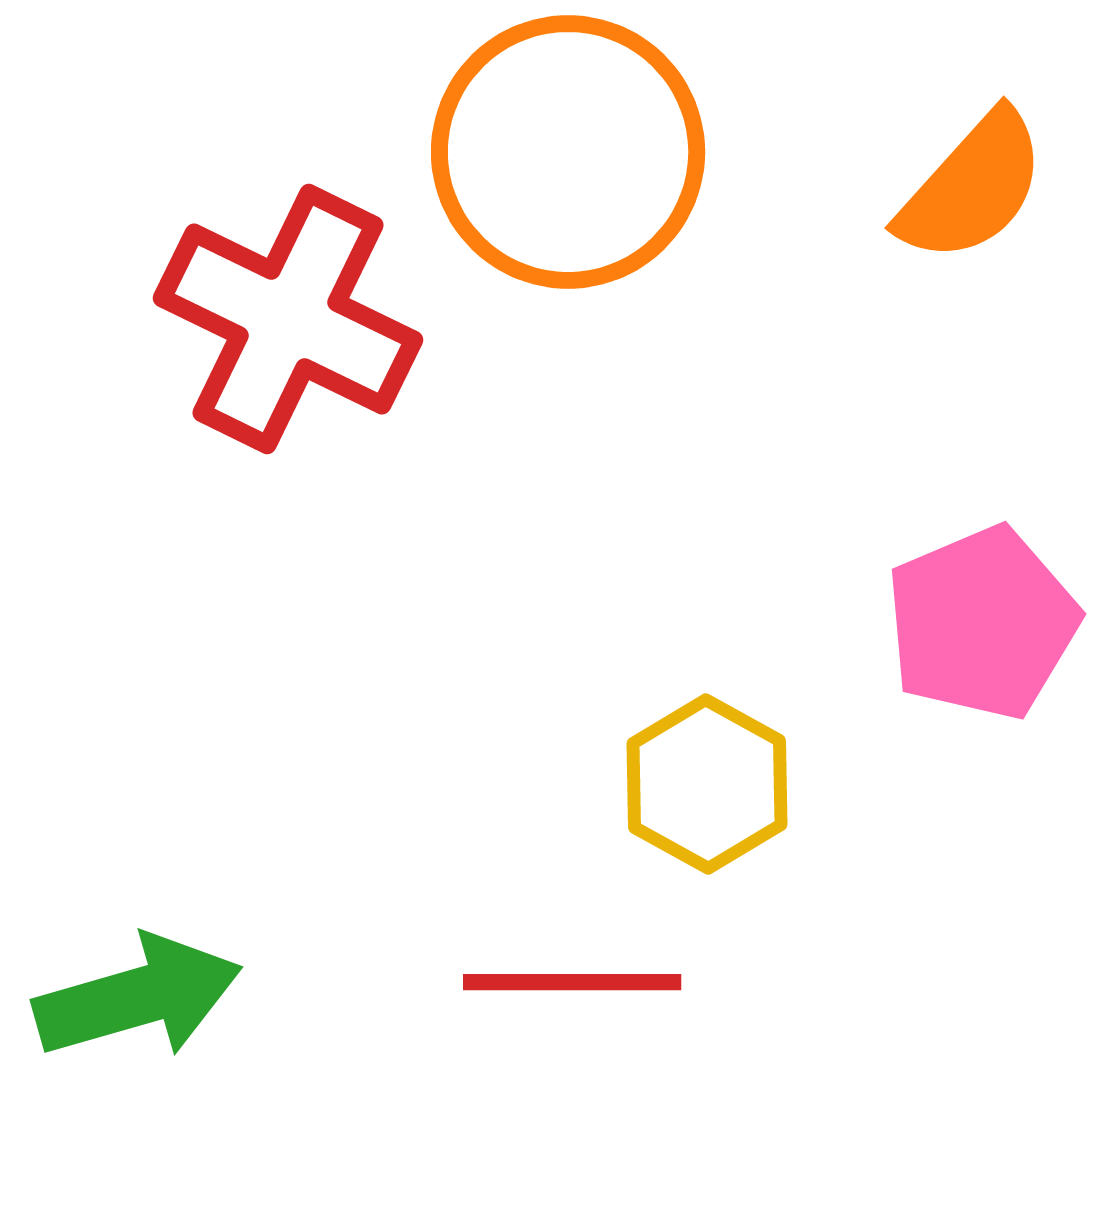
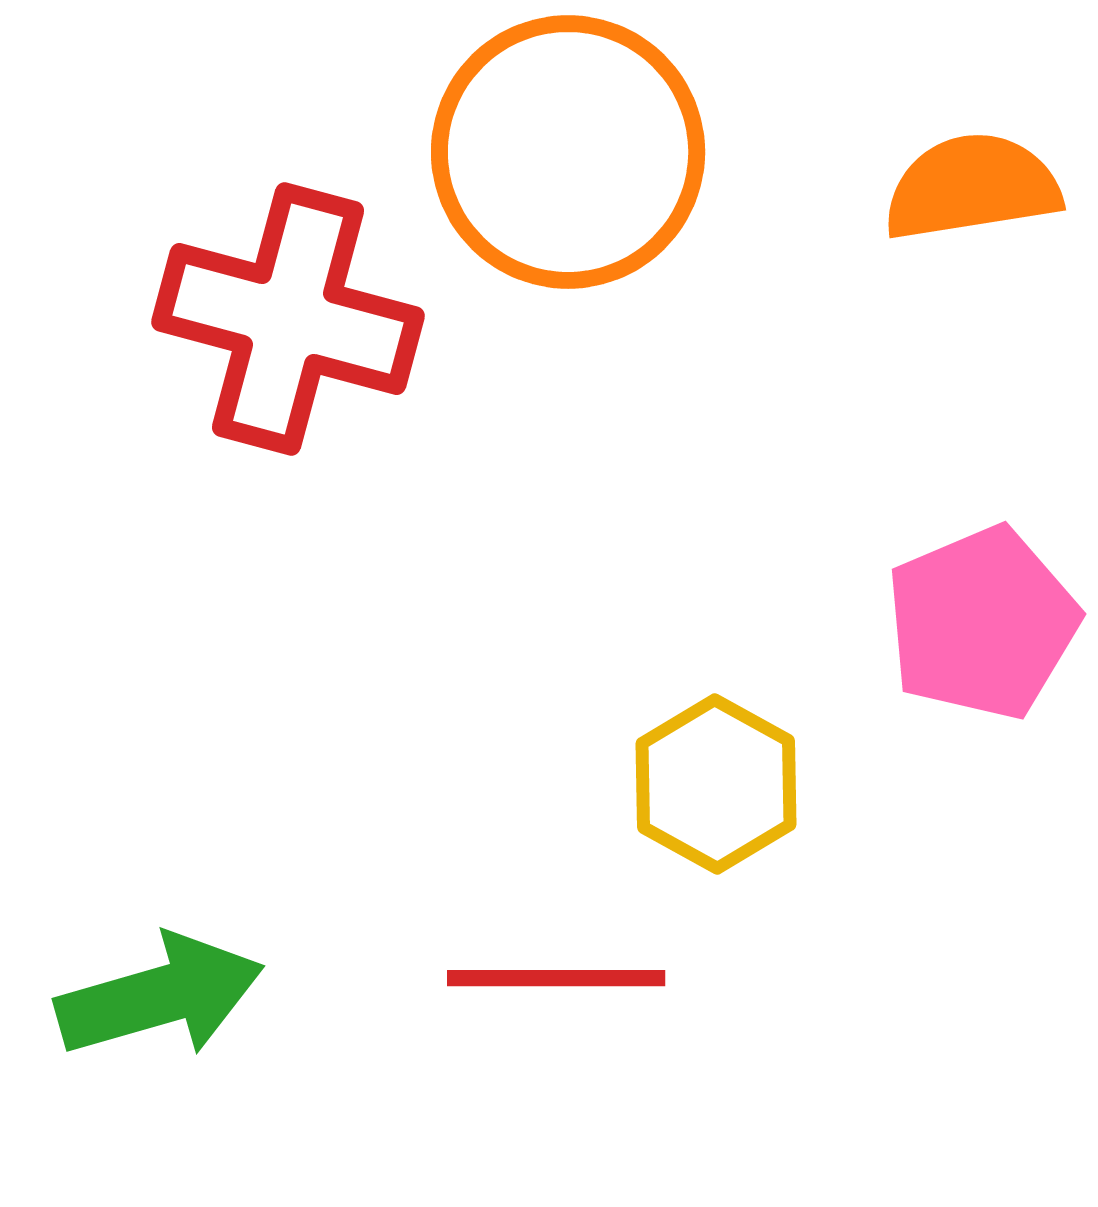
orange semicircle: rotated 141 degrees counterclockwise
red cross: rotated 11 degrees counterclockwise
yellow hexagon: moved 9 px right
red line: moved 16 px left, 4 px up
green arrow: moved 22 px right, 1 px up
